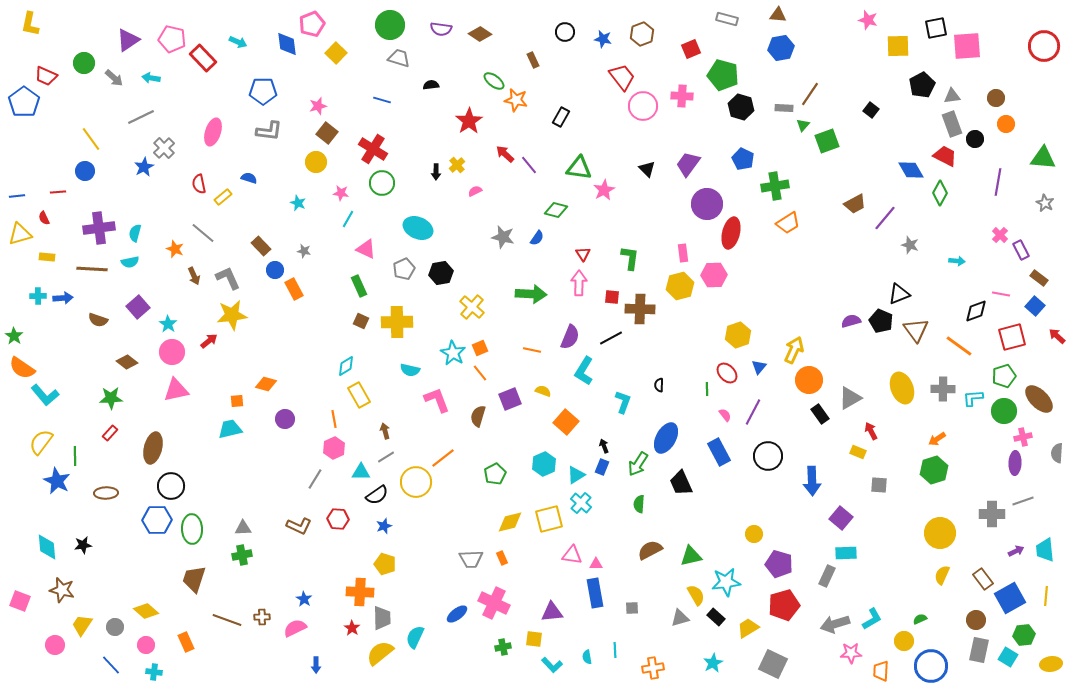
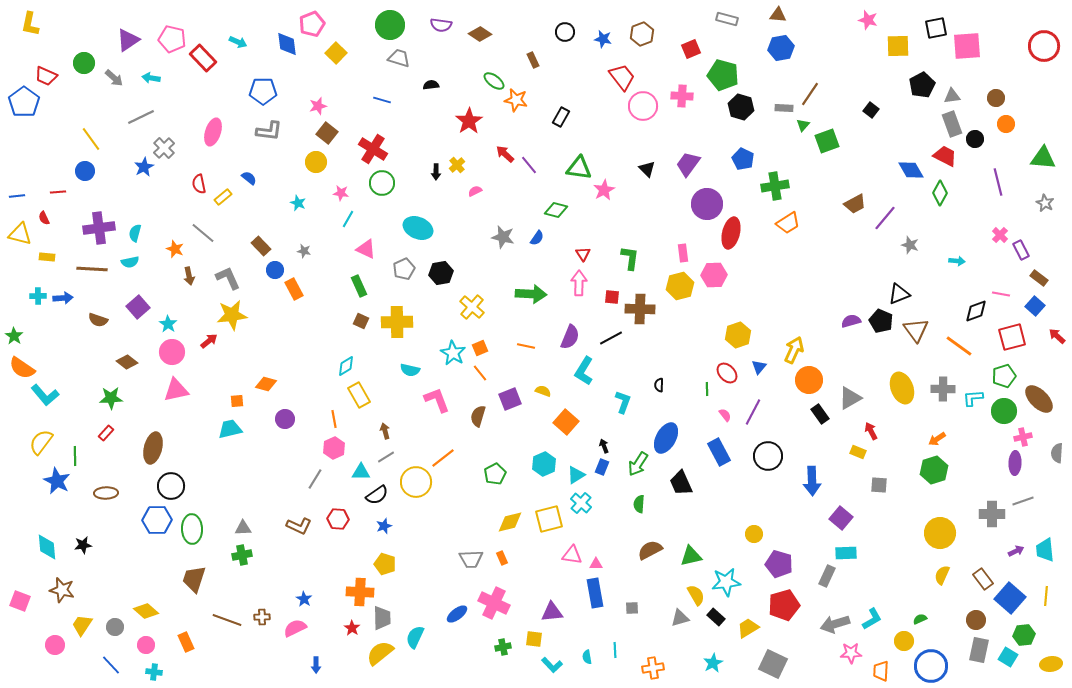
purple semicircle at (441, 29): moved 4 px up
blue semicircle at (249, 178): rotated 21 degrees clockwise
purple line at (998, 182): rotated 24 degrees counterclockwise
yellow triangle at (20, 234): rotated 30 degrees clockwise
brown arrow at (194, 276): moved 5 px left; rotated 12 degrees clockwise
orange line at (532, 350): moved 6 px left, 4 px up
red rectangle at (110, 433): moved 4 px left
blue square at (1010, 598): rotated 20 degrees counterclockwise
